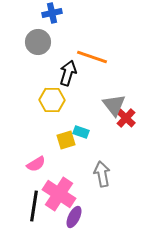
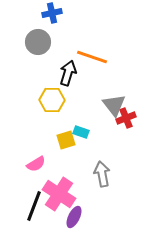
red cross: rotated 24 degrees clockwise
black line: rotated 12 degrees clockwise
